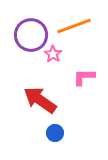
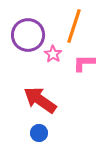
orange line: rotated 52 degrees counterclockwise
purple circle: moved 3 px left
pink L-shape: moved 14 px up
blue circle: moved 16 px left
